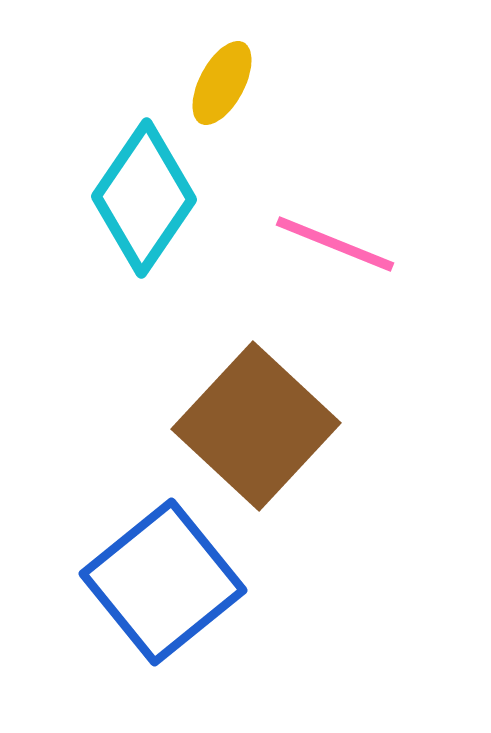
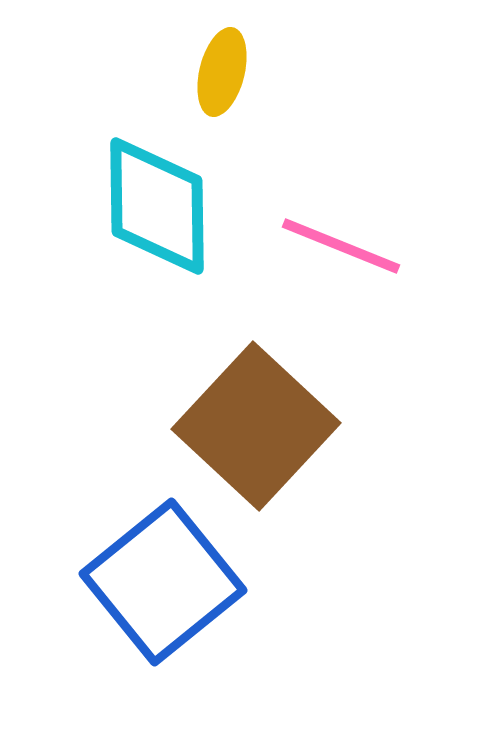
yellow ellipse: moved 11 px up; rotated 14 degrees counterclockwise
cyan diamond: moved 13 px right, 8 px down; rotated 35 degrees counterclockwise
pink line: moved 6 px right, 2 px down
